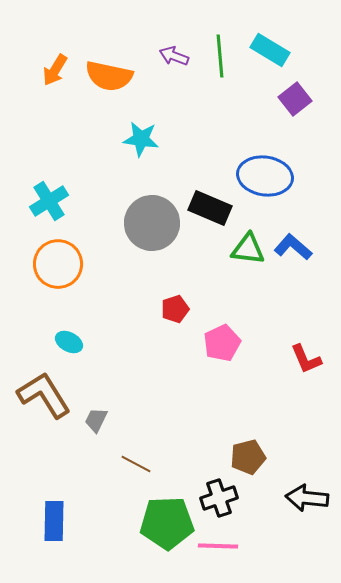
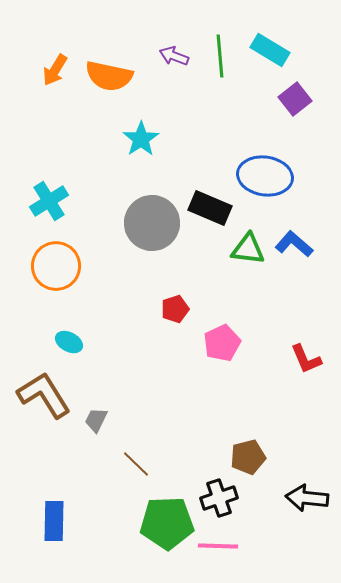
cyan star: rotated 30 degrees clockwise
blue L-shape: moved 1 px right, 3 px up
orange circle: moved 2 px left, 2 px down
brown line: rotated 16 degrees clockwise
